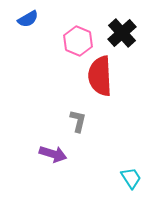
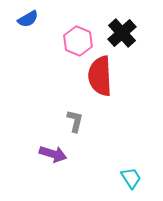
gray L-shape: moved 3 px left
